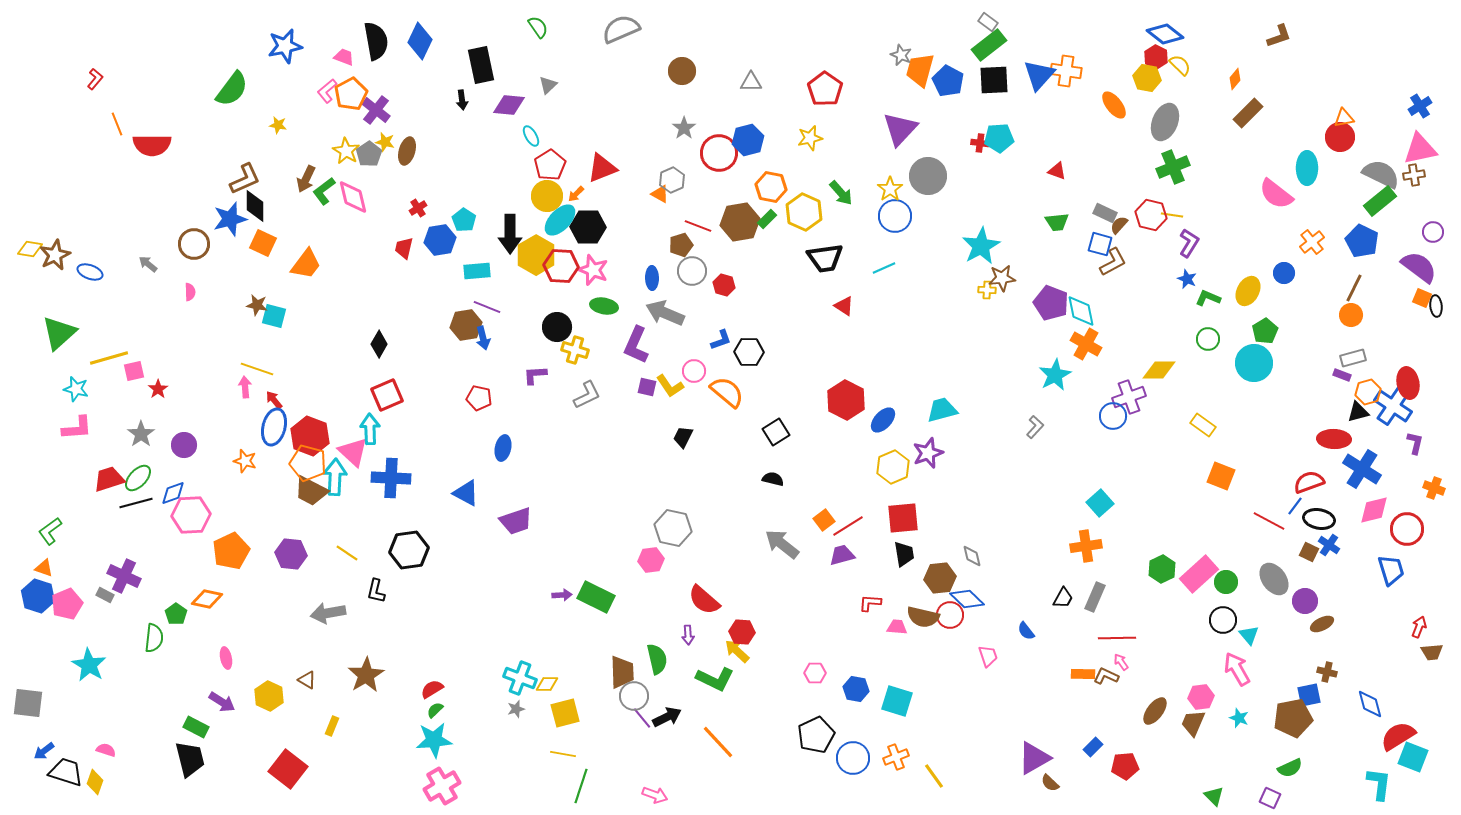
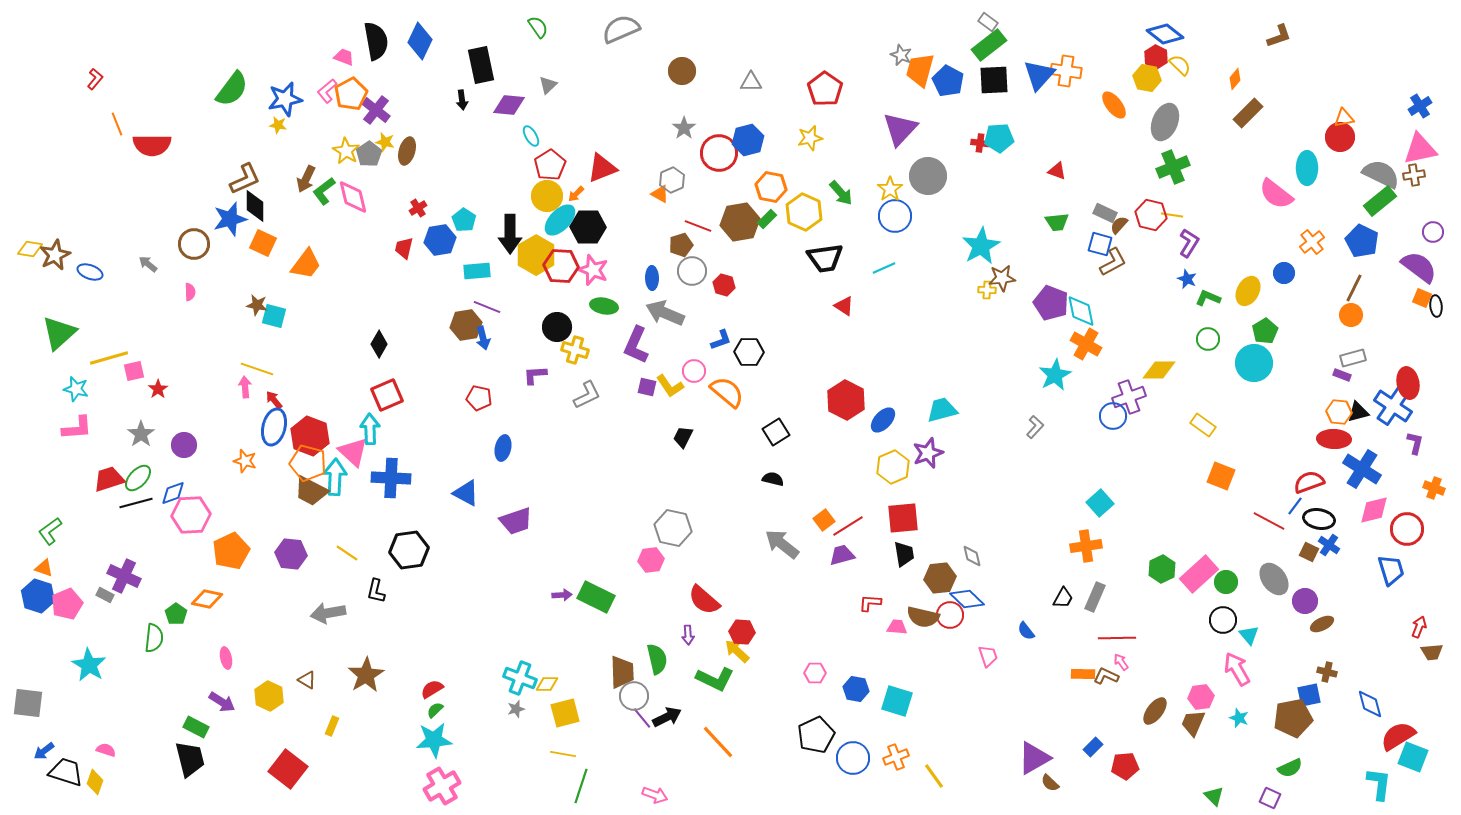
blue star at (285, 46): moved 53 px down
orange hexagon at (1368, 392): moved 29 px left, 20 px down; rotated 20 degrees clockwise
